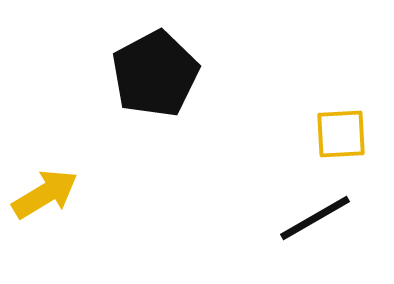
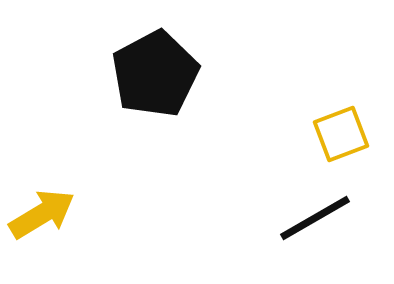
yellow square: rotated 18 degrees counterclockwise
yellow arrow: moved 3 px left, 20 px down
